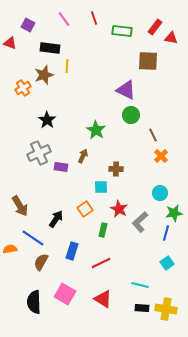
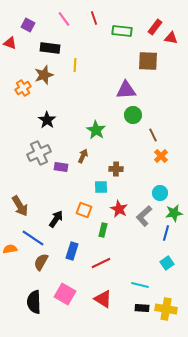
yellow line at (67, 66): moved 8 px right, 1 px up
purple triangle at (126, 90): rotated 30 degrees counterclockwise
green circle at (131, 115): moved 2 px right
orange square at (85, 209): moved 1 px left, 1 px down; rotated 35 degrees counterclockwise
gray L-shape at (140, 222): moved 4 px right, 6 px up
